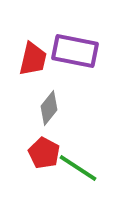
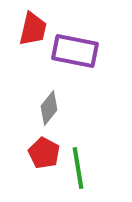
red trapezoid: moved 30 px up
green line: rotated 48 degrees clockwise
